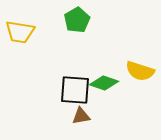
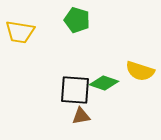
green pentagon: rotated 25 degrees counterclockwise
